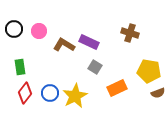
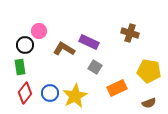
black circle: moved 11 px right, 16 px down
brown L-shape: moved 4 px down
brown semicircle: moved 9 px left, 10 px down
